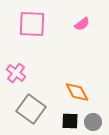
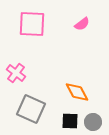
gray square: rotated 12 degrees counterclockwise
